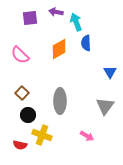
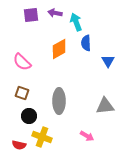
purple arrow: moved 1 px left, 1 px down
purple square: moved 1 px right, 3 px up
pink semicircle: moved 2 px right, 7 px down
blue triangle: moved 2 px left, 11 px up
brown square: rotated 24 degrees counterclockwise
gray ellipse: moved 1 px left
gray triangle: rotated 48 degrees clockwise
black circle: moved 1 px right, 1 px down
yellow cross: moved 2 px down
red semicircle: moved 1 px left
